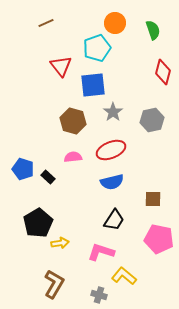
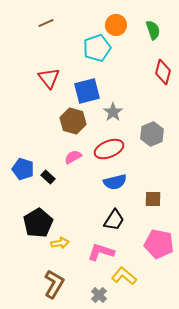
orange circle: moved 1 px right, 2 px down
red triangle: moved 12 px left, 12 px down
blue square: moved 6 px left, 6 px down; rotated 8 degrees counterclockwise
gray hexagon: moved 14 px down; rotated 10 degrees counterclockwise
red ellipse: moved 2 px left, 1 px up
pink semicircle: rotated 24 degrees counterclockwise
blue semicircle: moved 3 px right
pink pentagon: moved 5 px down
gray cross: rotated 28 degrees clockwise
